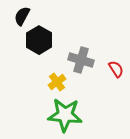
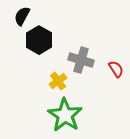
yellow cross: moved 1 px right, 1 px up
green star: rotated 28 degrees clockwise
